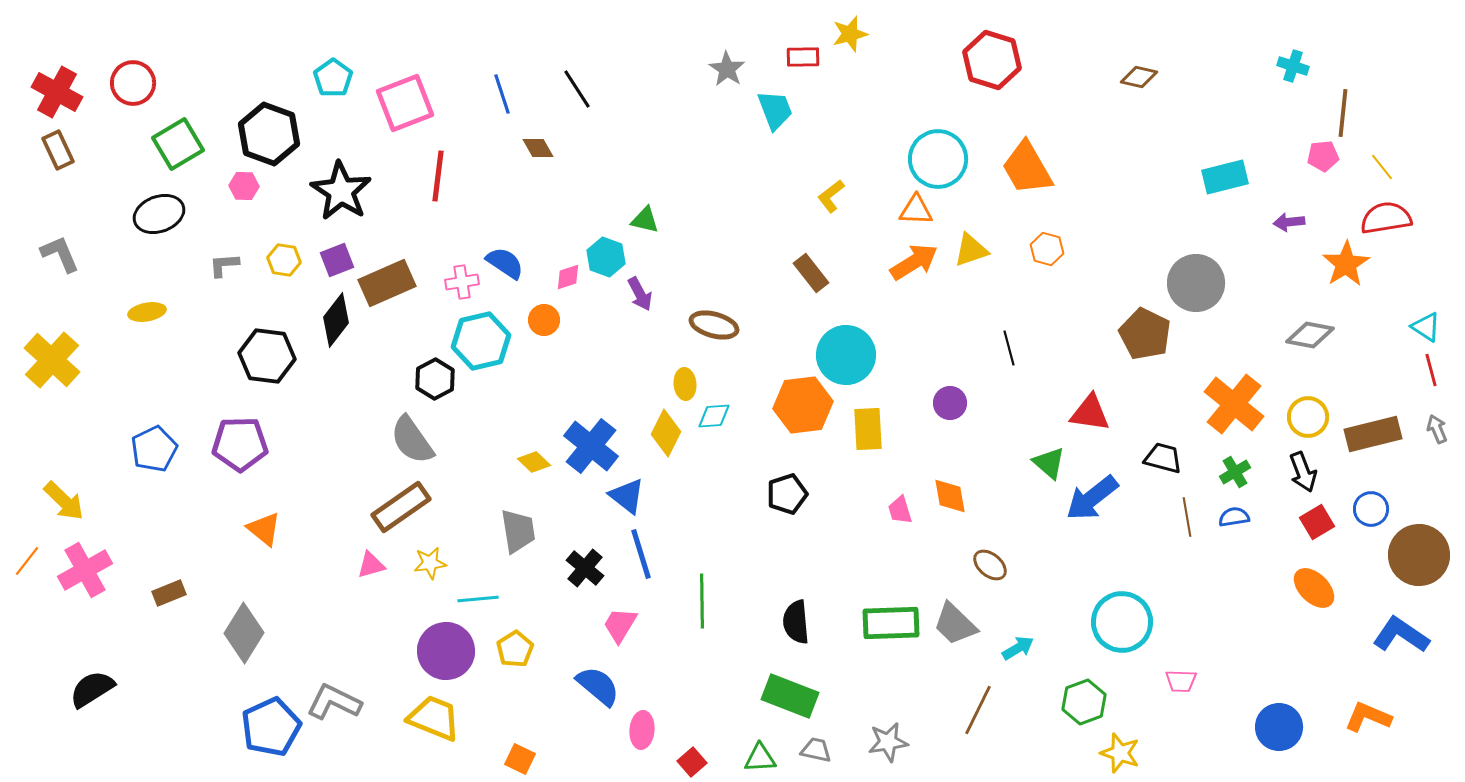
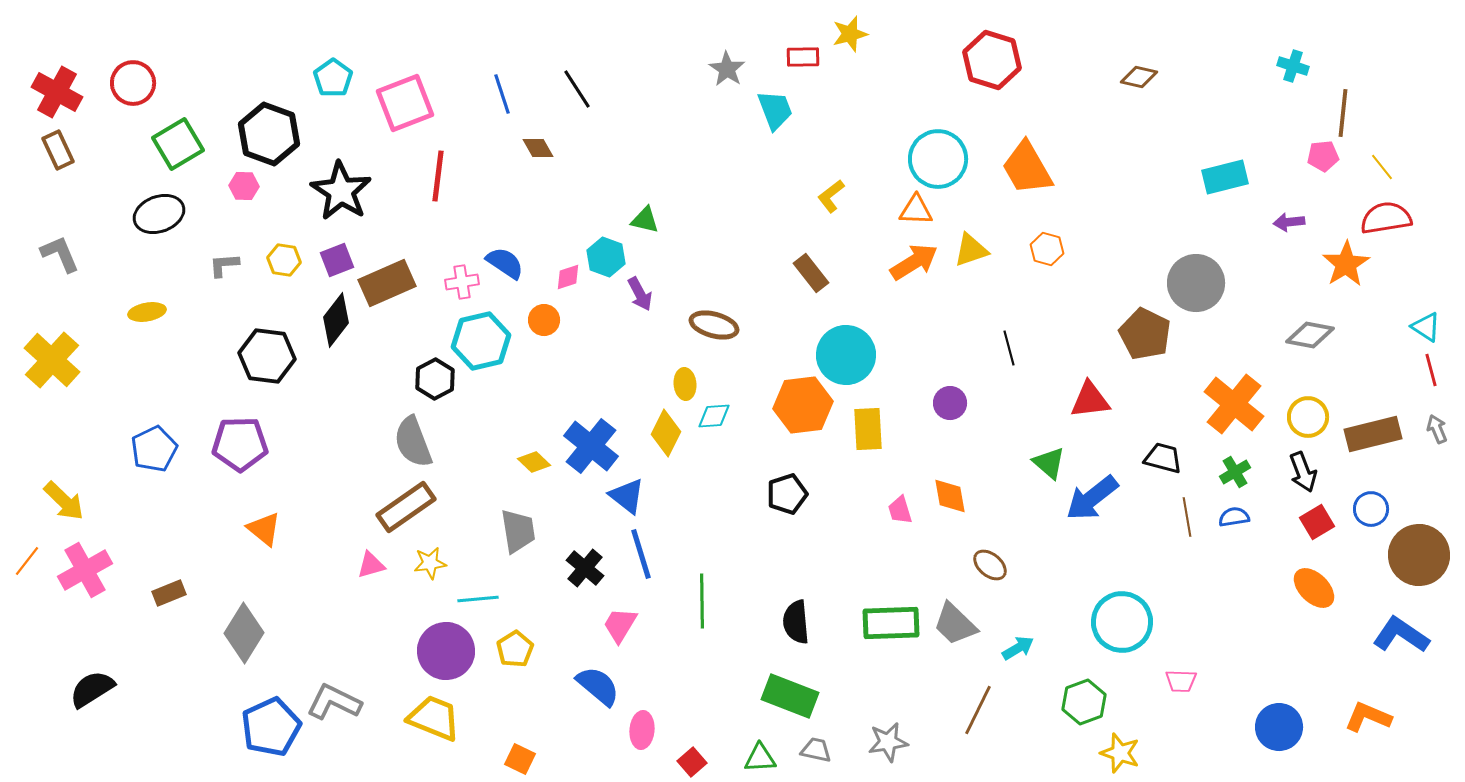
red triangle at (1090, 413): moved 13 px up; rotated 15 degrees counterclockwise
gray semicircle at (412, 440): moved 1 px right, 2 px down; rotated 14 degrees clockwise
brown rectangle at (401, 507): moved 5 px right
